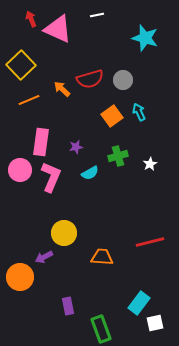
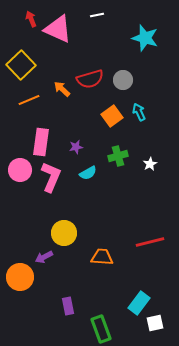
cyan semicircle: moved 2 px left
